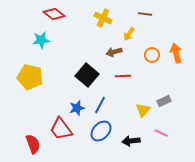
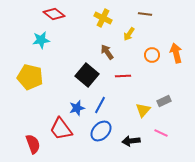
brown arrow: moved 7 px left; rotated 70 degrees clockwise
